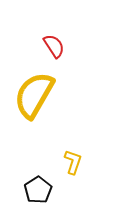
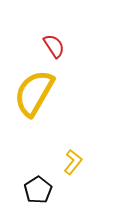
yellow semicircle: moved 2 px up
yellow L-shape: rotated 20 degrees clockwise
